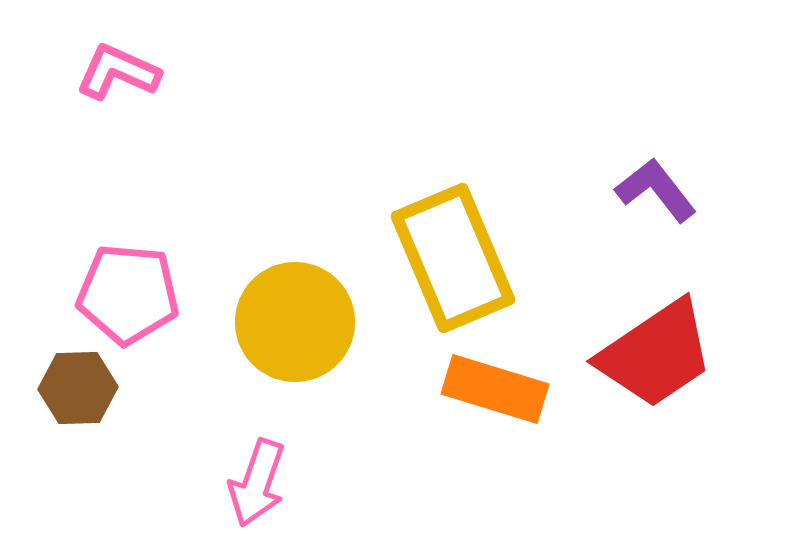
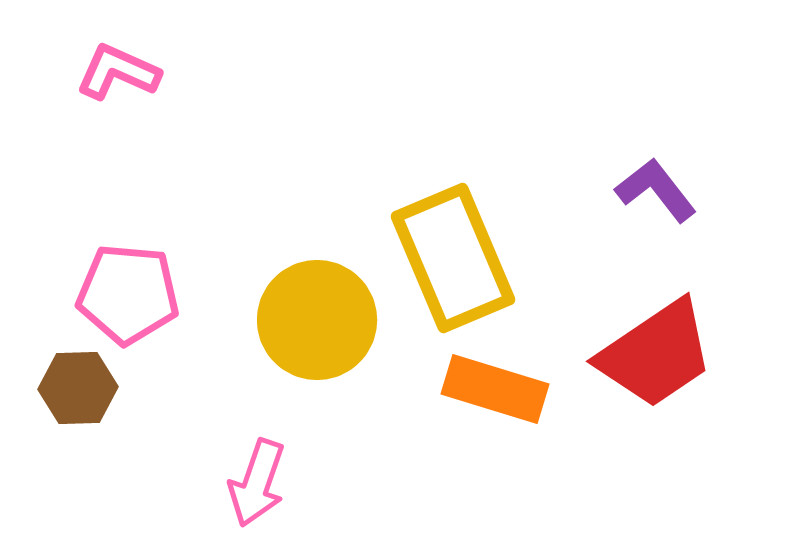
yellow circle: moved 22 px right, 2 px up
